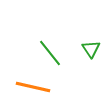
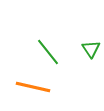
green line: moved 2 px left, 1 px up
